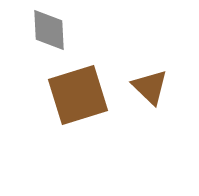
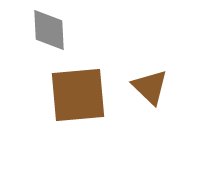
brown square: rotated 12 degrees clockwise
